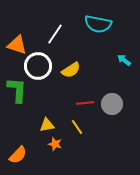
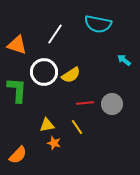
white circle: moved 6 px right, 6 px down
yellow semicircle: moved 5 px down
orange star: moved 1 px left, 1 px up
